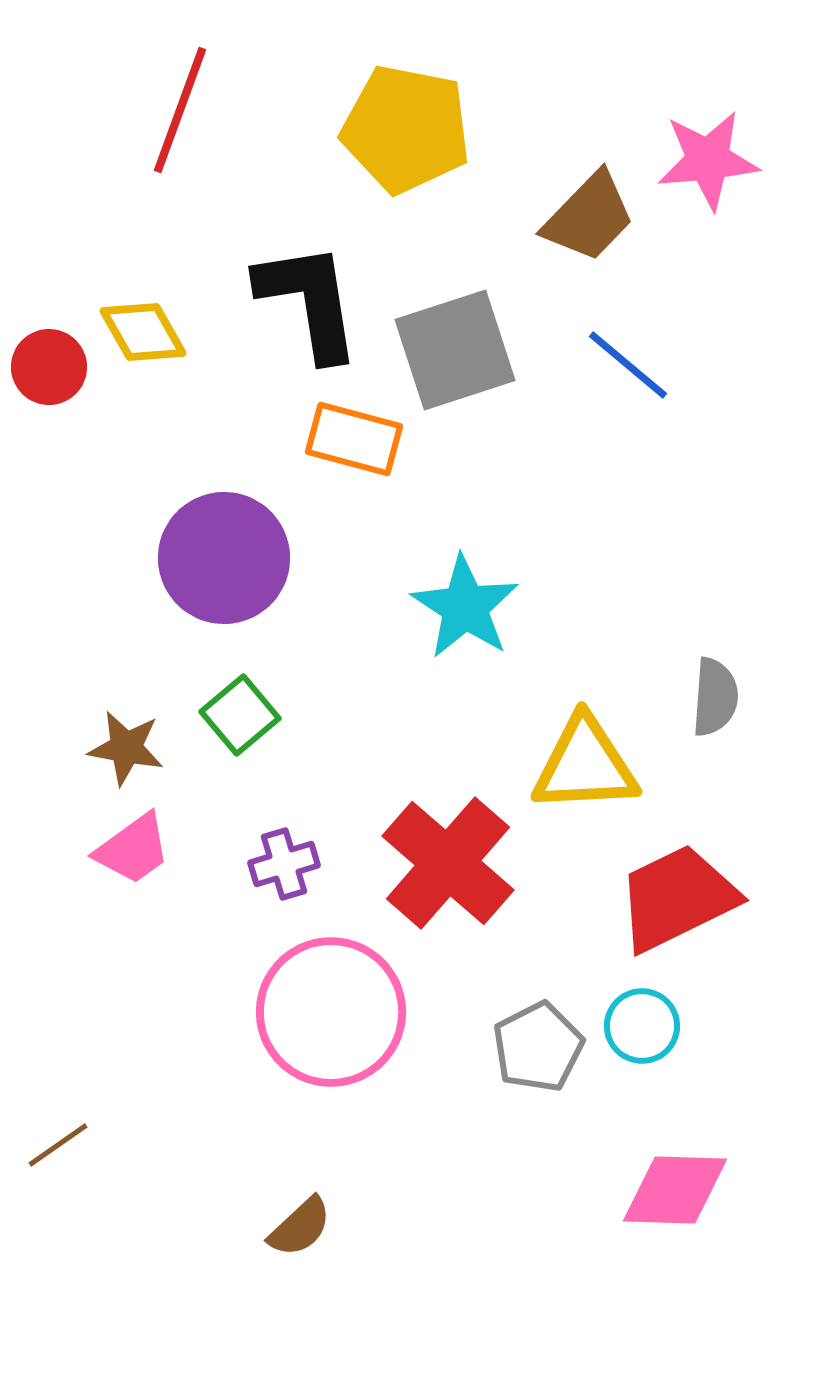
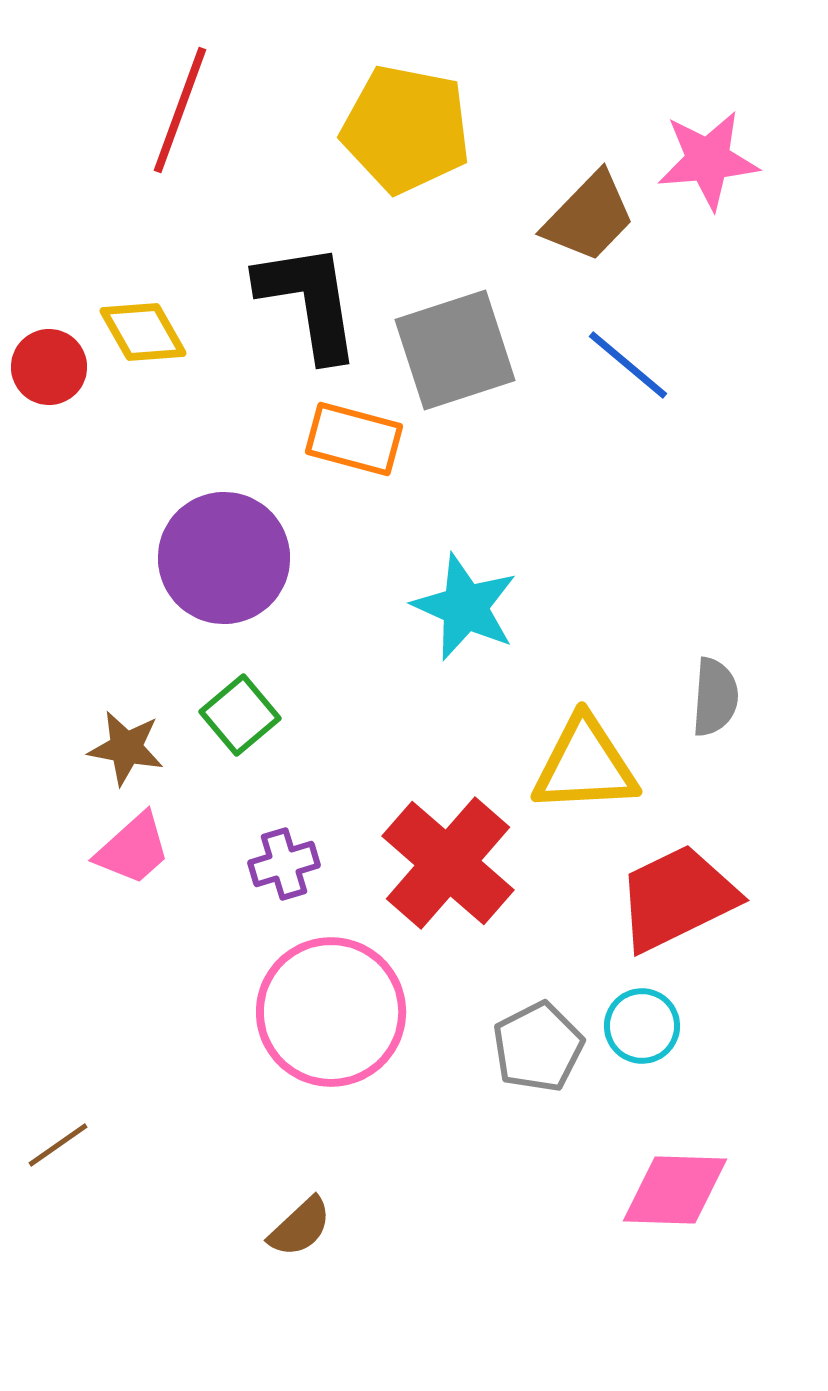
cyan star: rotated 9 degrees counterclockwise
pink trapezoid: rotated 6 degrees counterclockwise
